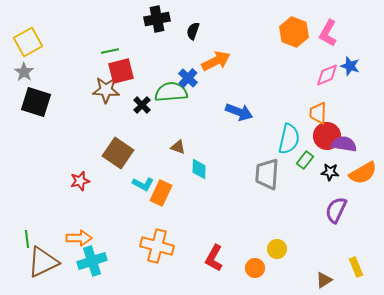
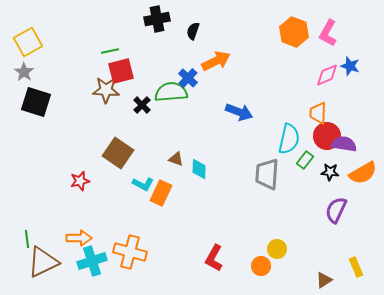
brown triangle at (178, 147): moved 2 px left, 12 px down
orange cross at (157, 246): moved 27 px left, 6 px down
orange circle at (255, 268): moved 6 px right, 2 px up
